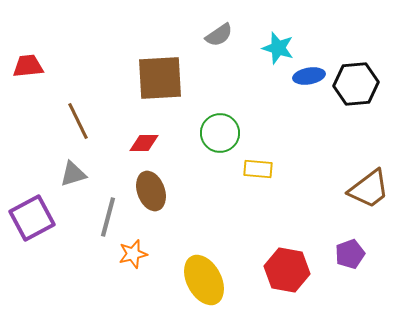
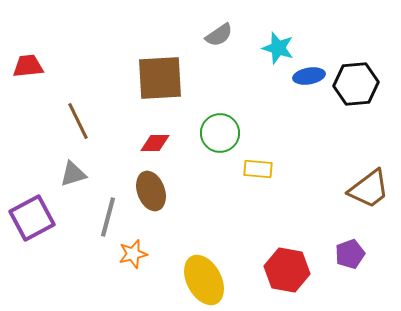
red diamond: moved 11 px right
